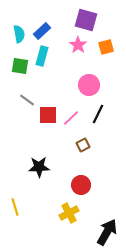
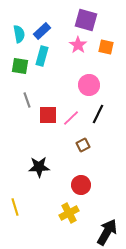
orange square: rotated 28 degrees clockwise
gray line: rotated 35 degrees clockwise
